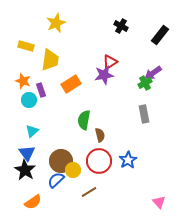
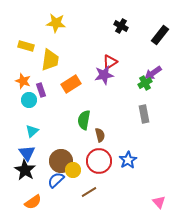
yellow star: rotated 30 degrees clockwise
